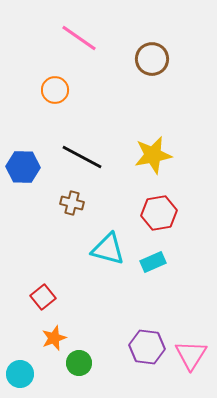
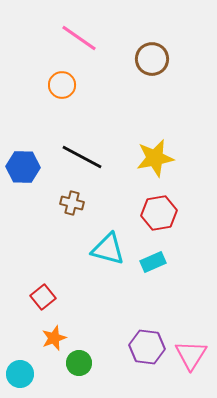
orange circle: moved 7 px right, 5 px up
yellow star: moved 2 px right, 3 px down
